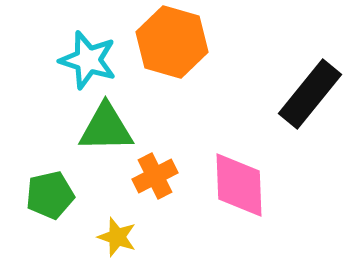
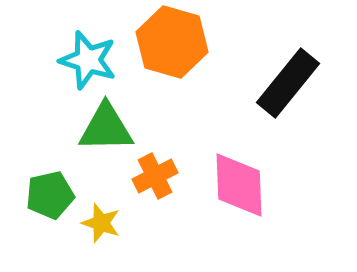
black rectangle: moved 22 px left, 11 px up
yellow star: moved 16 px left, 14 px up
